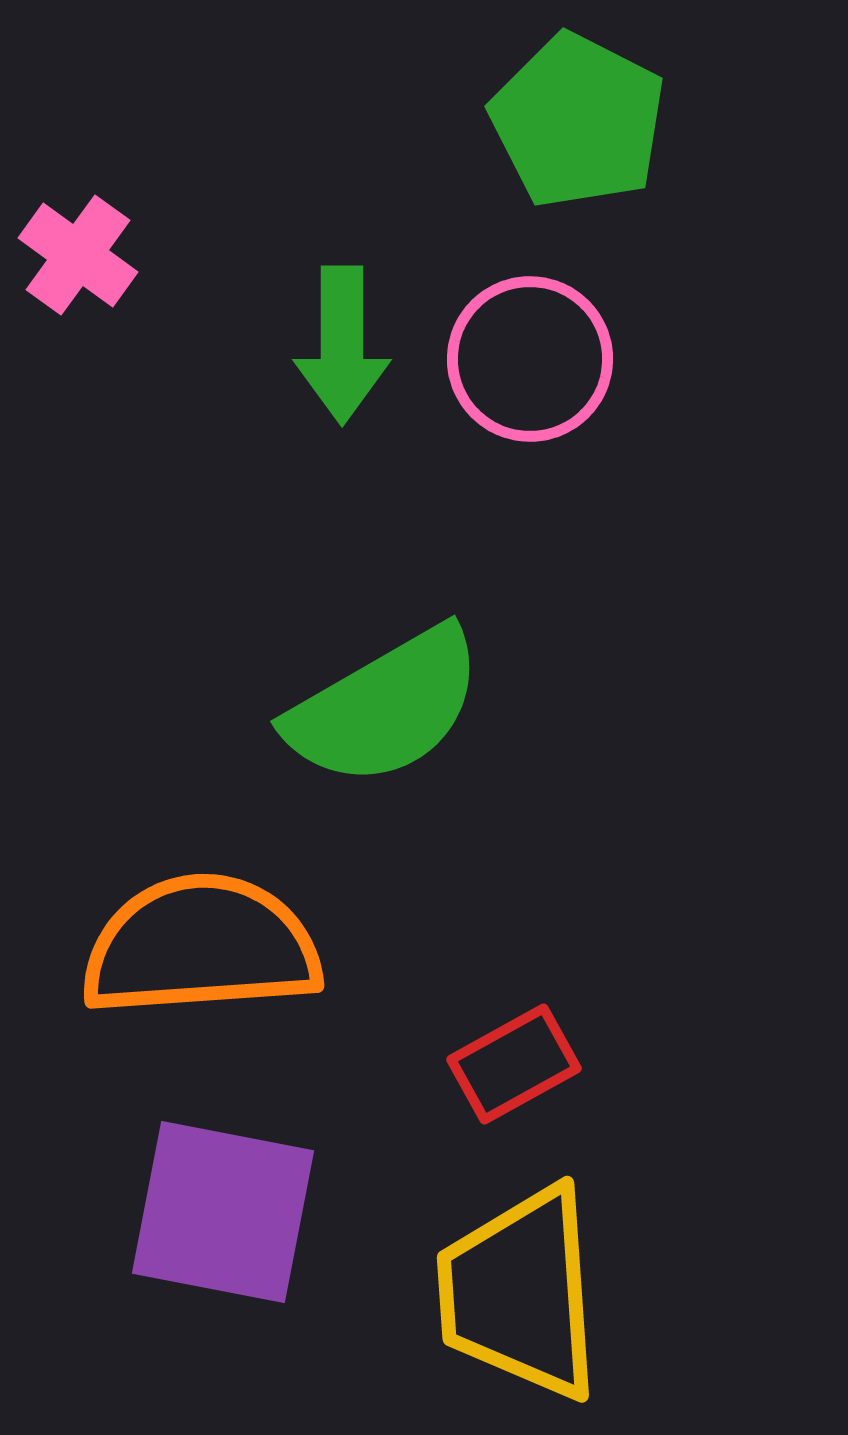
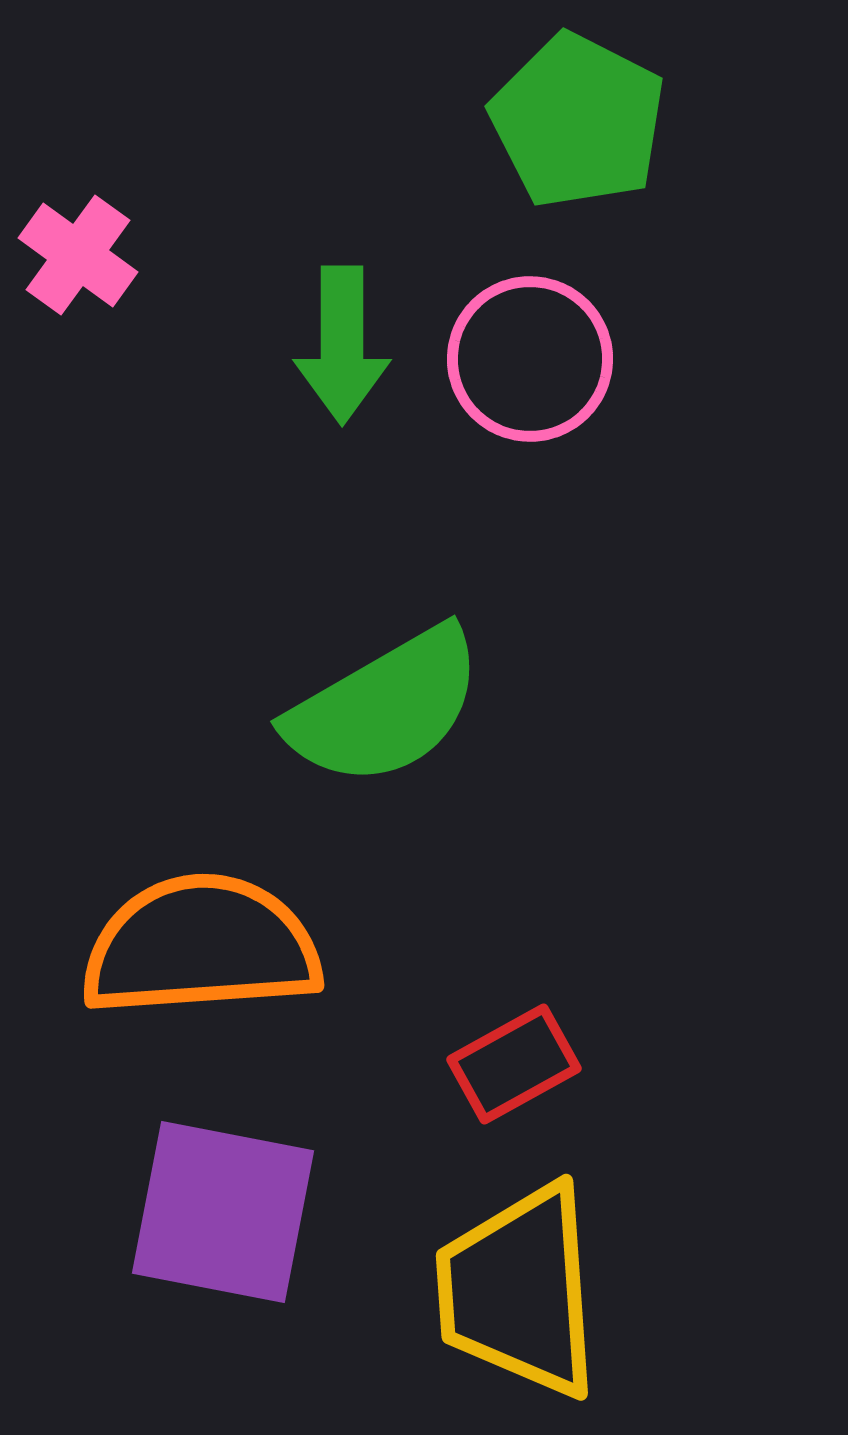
yellow trapezoid: moved 1 px left, 2 px up
